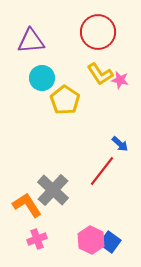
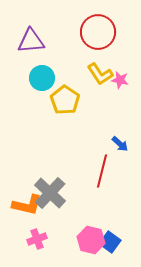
red line: rotated 24 degrees counterclockwise
gray cross: moved 3 px left, 3 px down
orange L-shape: rotated 136 degrees clockwise
pink hexagon: rotated 12 degrees counterclockwise
